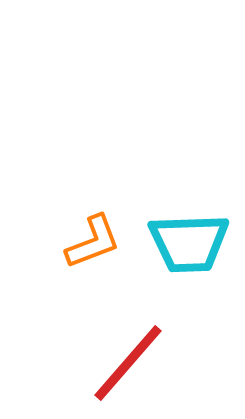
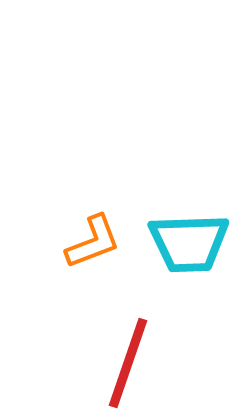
red line: rotated 22 degrees counterclockwise
